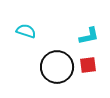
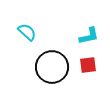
cyan semicircle: moved 1 px right, 1 px down; rotated 24 degrees clockwise
black circle: moved 5 px left
